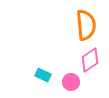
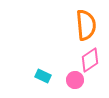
cyan rectangle: moved 1 px down
pink circle: moved 4 px right, 2 px up
